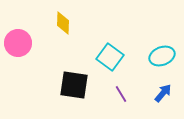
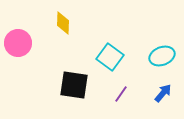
purple line: rotated 66 degrees clockwise
